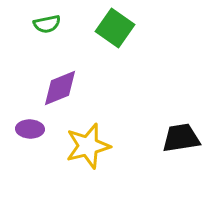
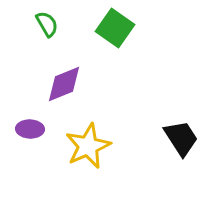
green semicircle: rotated 108 degrees counterclockwise
purple diamond: moved 4 px right, 4 px up
black trapezoid: rotated 66 degrees clockwise
yellow star: rotated 9 degrees counterclockwise
